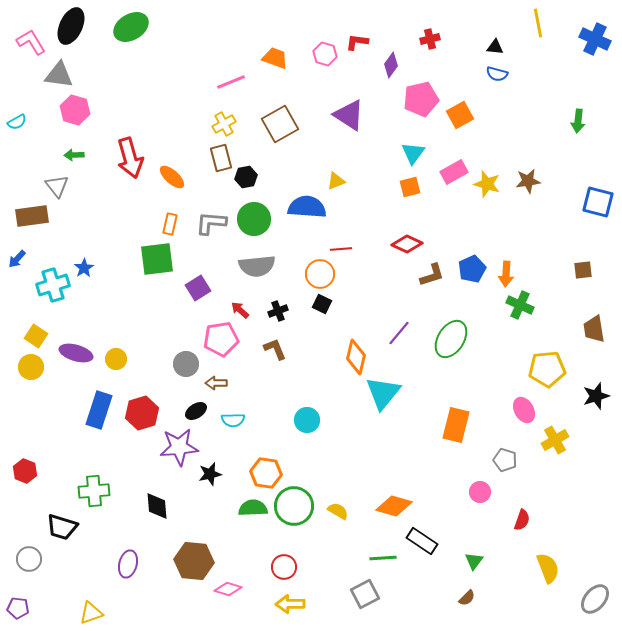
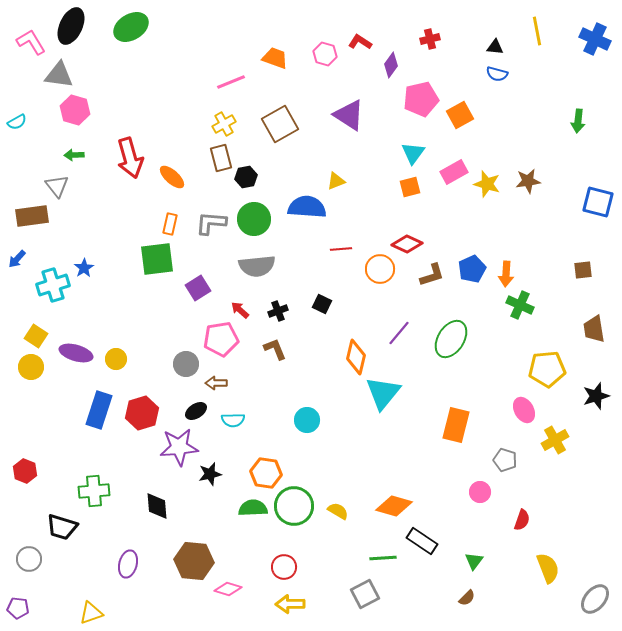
yellow line at (538, 23): moved 1 px left, 8 px down
red L-shape at (357, 42): moved 3 px right; rotated 25 degrees clockwise
orange circle at (320, 274): moved 60 px right, 5 px up
